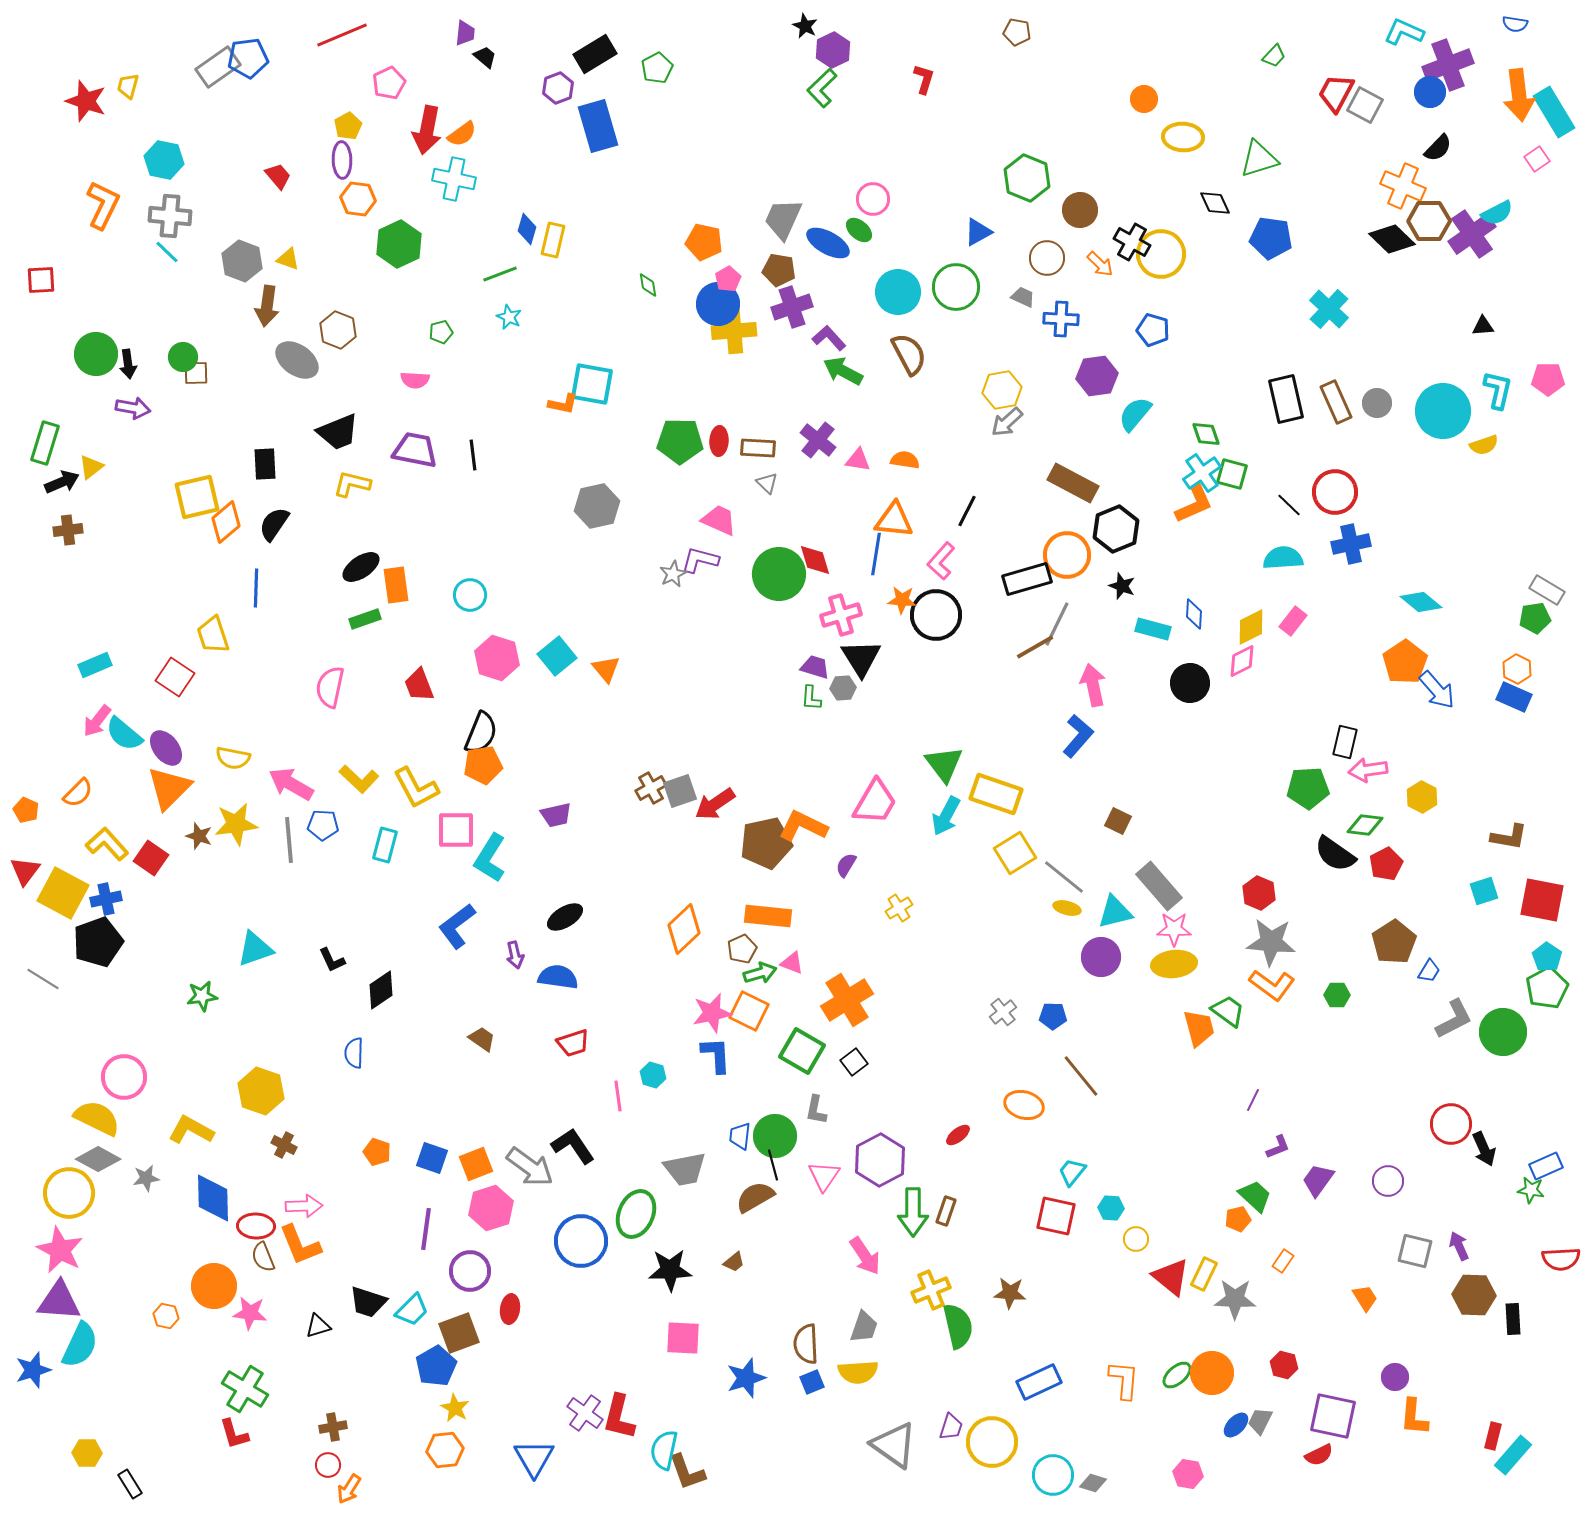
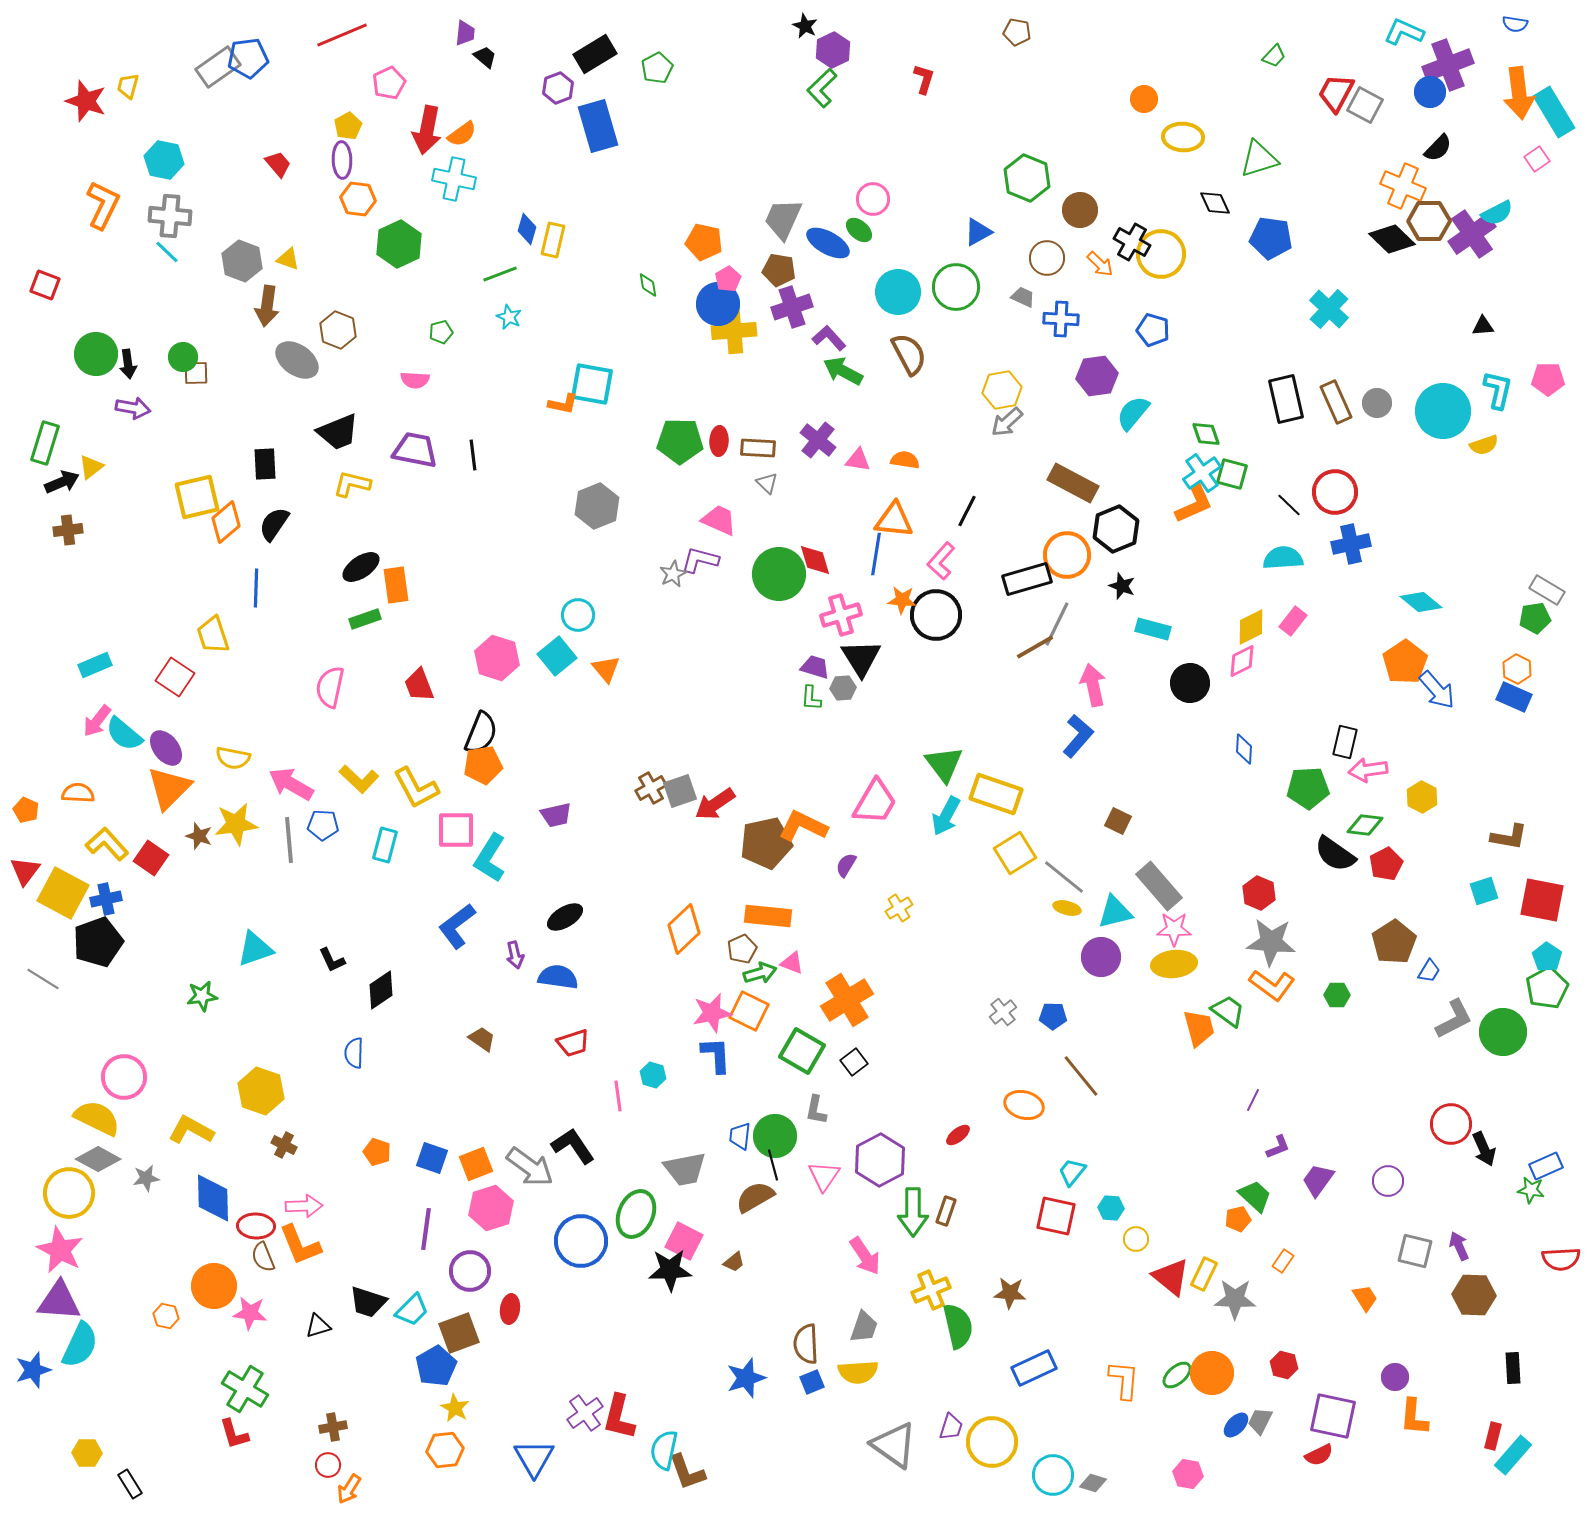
orange arrow at (1519, 95): moved 2 px up
red trapezoid at (278, 176): moved 12 px up
red square at (41, 280): moved 4 px right, 5 px down; rotated 24 degrees clockwise
cyan semicircle at (1135, 414): moved 2 px left, 1 px up
gray hexagon at (597, 506): rotated 9 degrees counterclockwise
cyan circle at (470, 595): moved 108 px right, 20 px down
blue diamond at (1194, 614): moved 50 px right, 135 px down
orange semicircle at (78, 793): rotated 132 degrees counterclockwise
black rectangle at (1513, 1319): moved 49 px down
pink square at (683, 1338): moved 1 px right, 97 px up; rotated 24 degrees clockwise
blue rectangle at (1039, 1382): moved 5 px left, 14 px up
purple cross at (585, 1413): rotated 18 degrees clockwise
